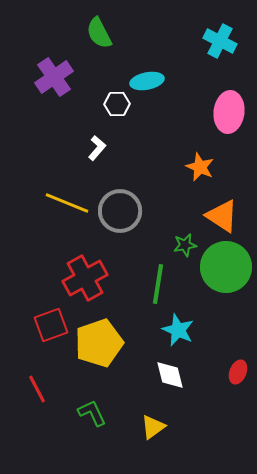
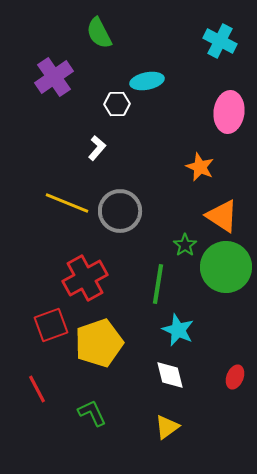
green star: rotated 25 degrees counterclockwise
red ellipse: moved 3 px left, 5 px down
yellow triangle: moved 14 px right
